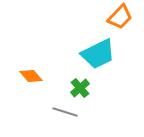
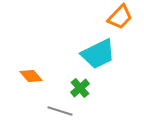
gray line: moved 5 px left, 1 px up
